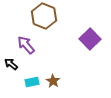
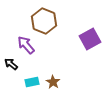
brown hexagon: moved 5 px down
purple square: rotated 15 degrees clockwise
brown star: moved 1 px down
